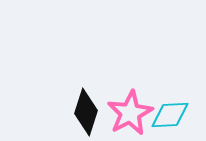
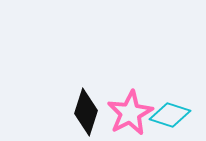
cyan diamond: rotated 21 degrees clockwise
